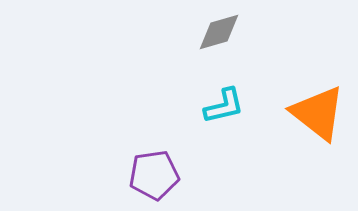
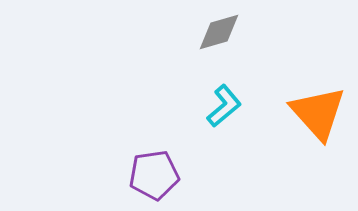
cyan L-shape: rotated 27 degrees counterclockwise
orange triangle: rotated 10 degrees clockwise
